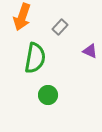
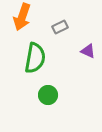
gray rectangle: rotated 21 degrees clockwise
purple triangle: moved 2 px left
